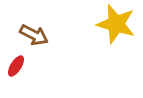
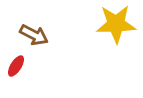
yellow star: rotated 18 degrees counterclockwise
